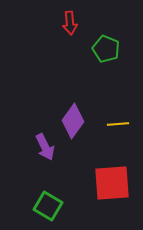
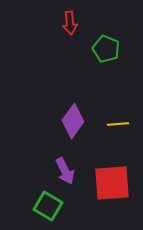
purple arrow: moved 20 px right, 24 px down
